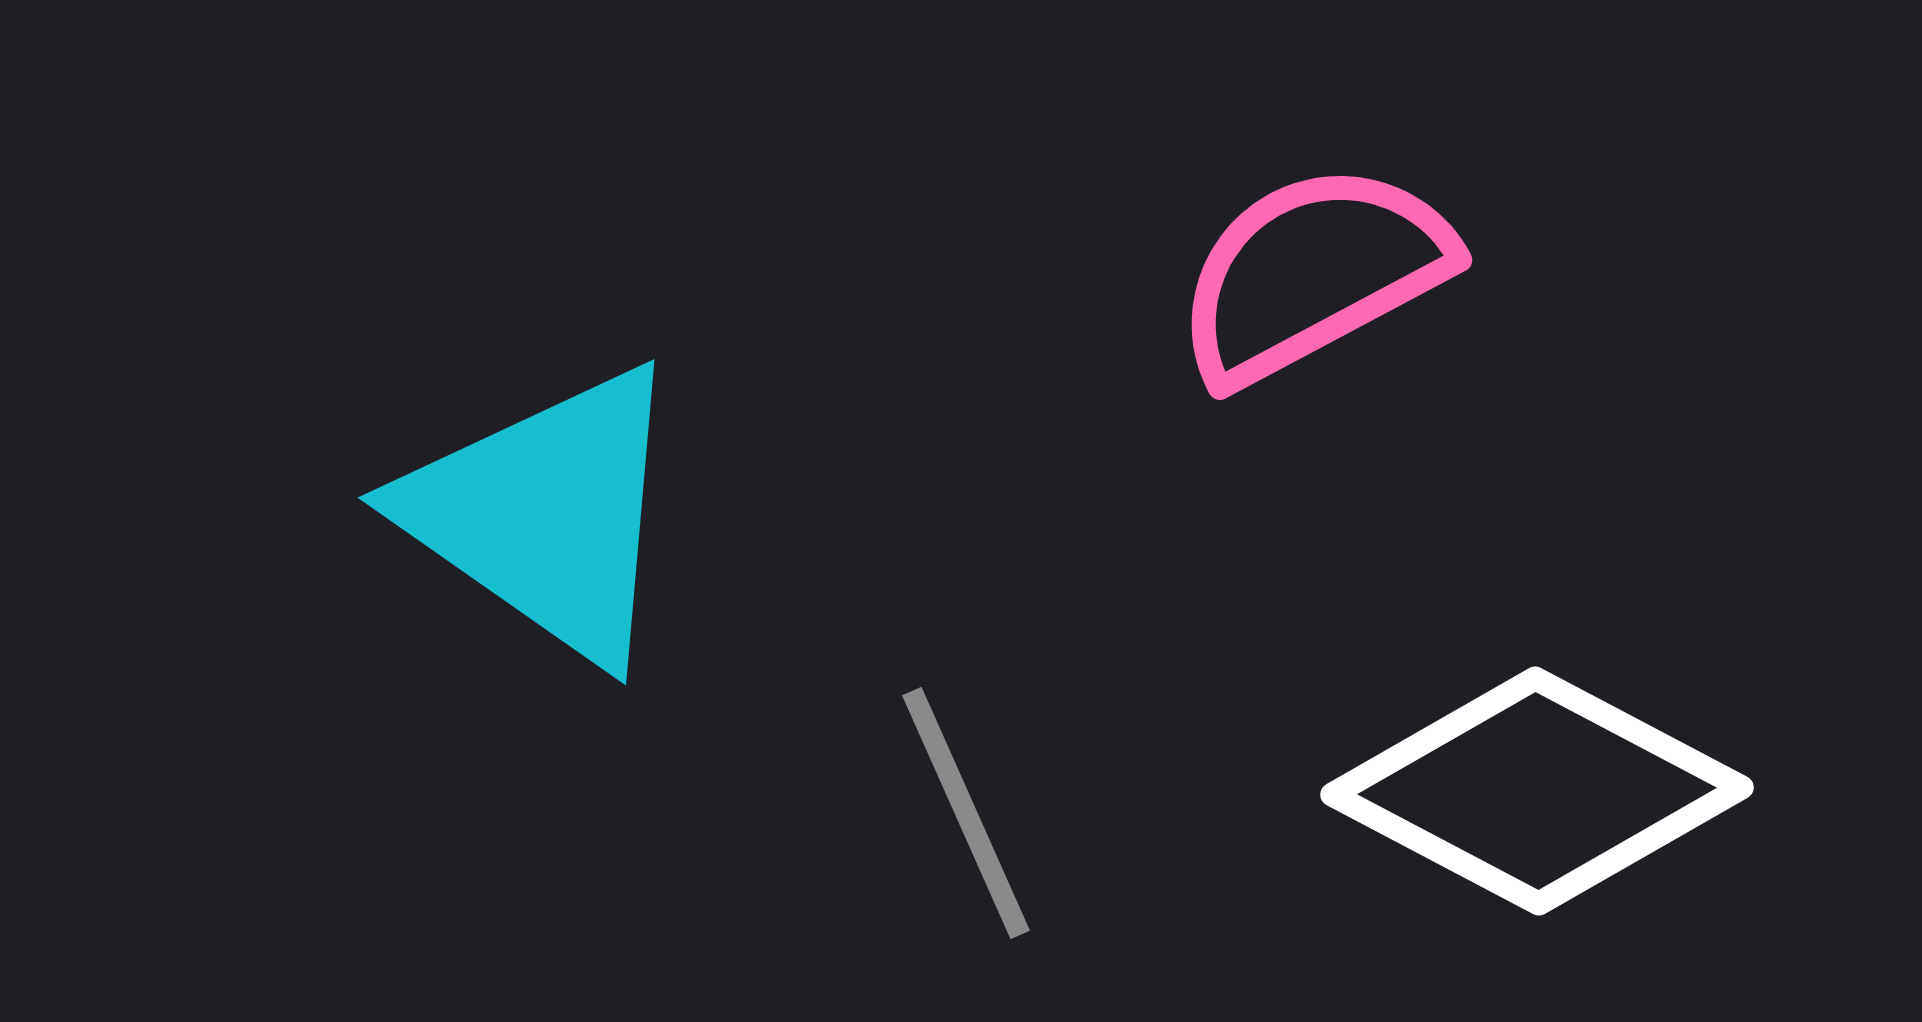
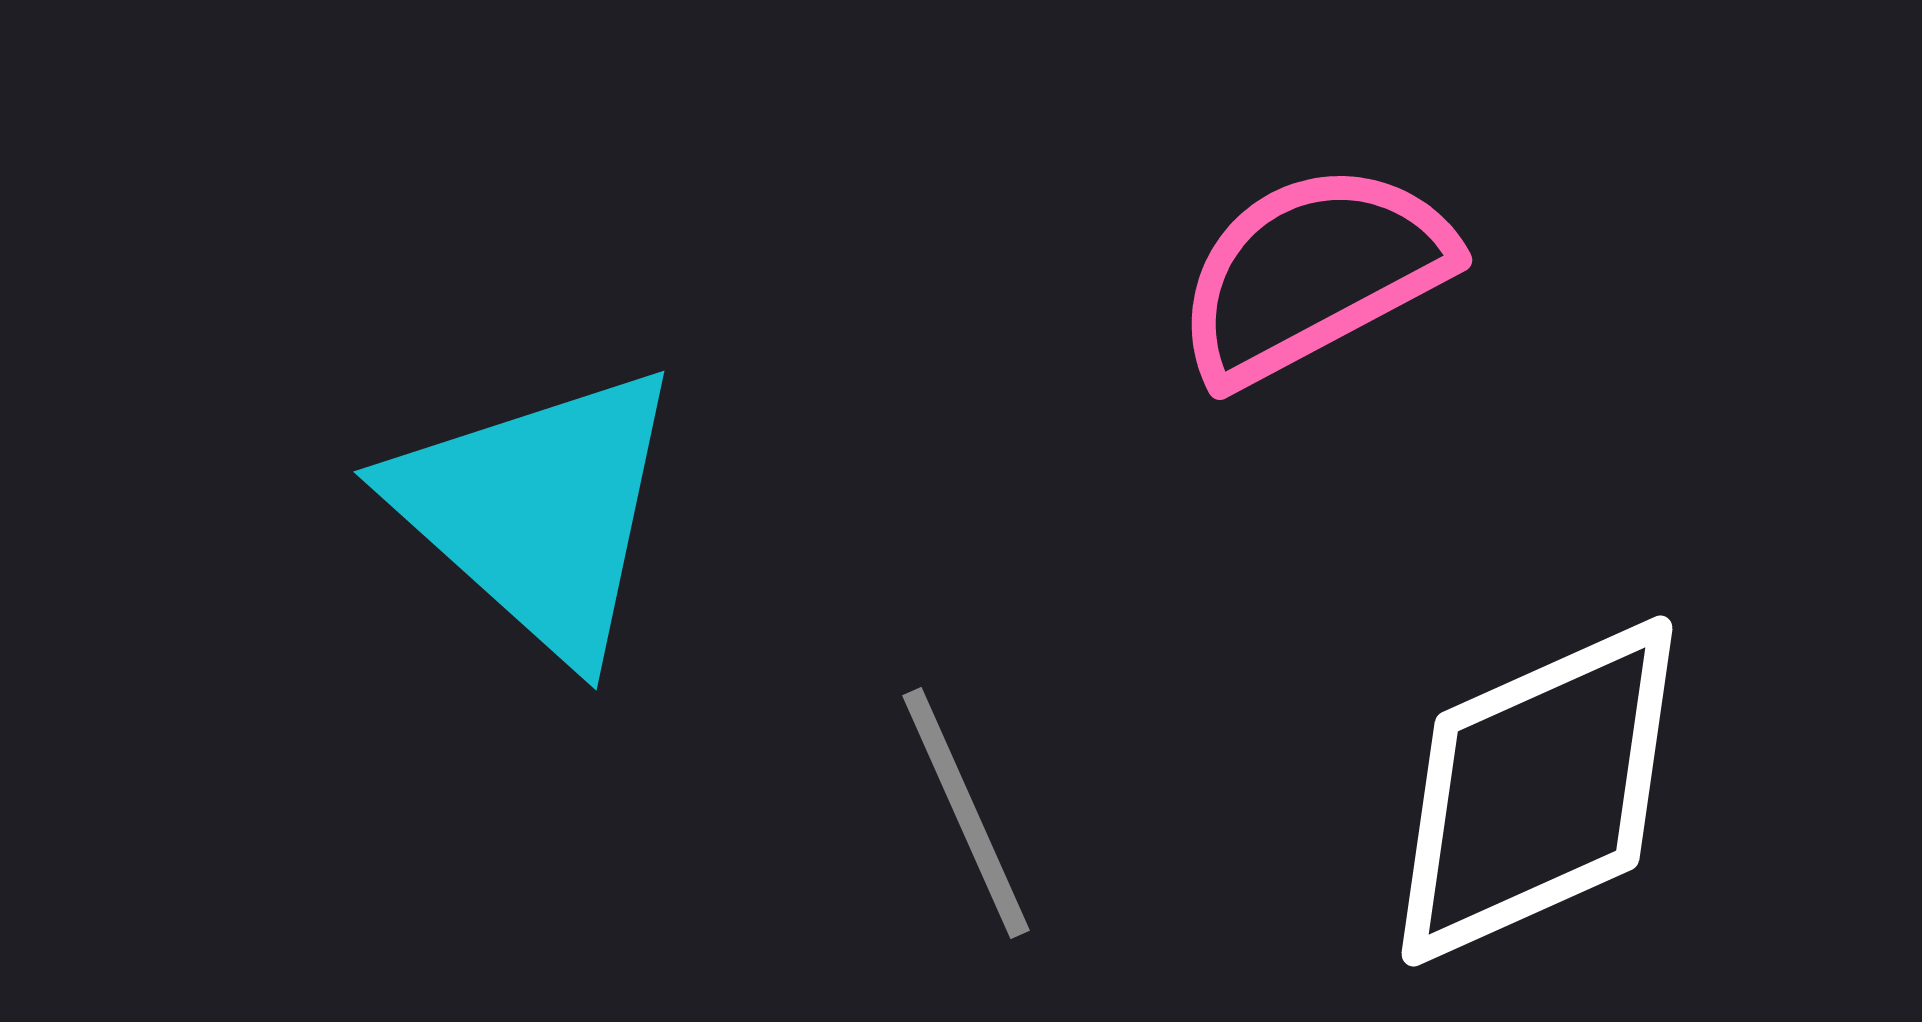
cyan triangle: moved 8 px left, 3 px up; rotated 7 degrees clockwise
white diamond: rotated 52 degrees counterclockwise
